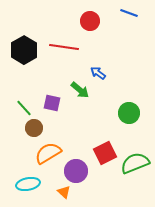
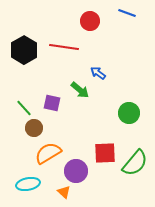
blue line: moved 2 px left
red square: rotated 25 degrees clockwise
green semicircle: rotated 152 degrees clockwise
